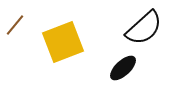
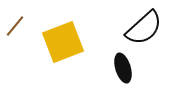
brown line: moved 1 px down
black ellipse: rotated 64 degrees counterclockwise
